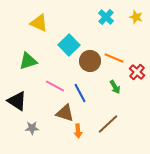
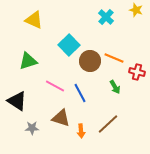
yellow star: moved 7 px up
yellow triangle: moved 5 px left, 3 px up
red cross: rotated 28 degrees counterclockwise
brown triangle: moved 4 px left, 5 px down
orange arrow: moved 3 px right
